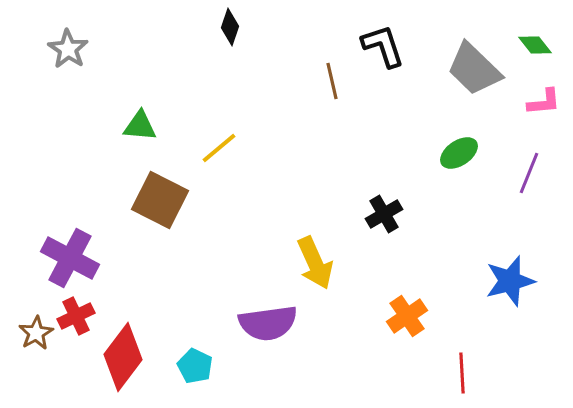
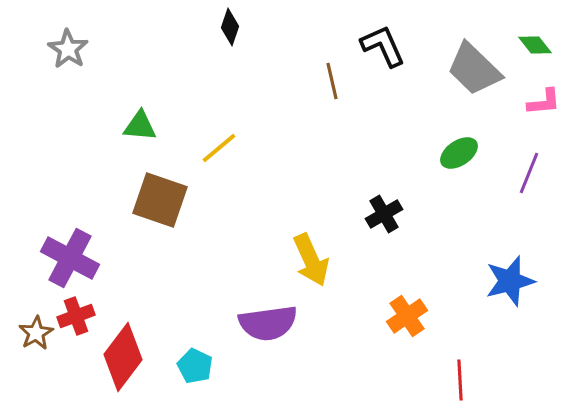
black L-shape: rotated 6 degrees counterclockwise
brown square: rotated 8 degrees counterclockwise
yellow arrow: moved 4 px left, 3 px up
red cross: rotated 6 degrees clockwise
red line: moved 2 px left, 7 px down
